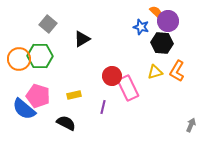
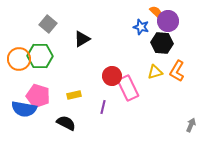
blue semicircle: rotated 30 degrees counterclockwise
